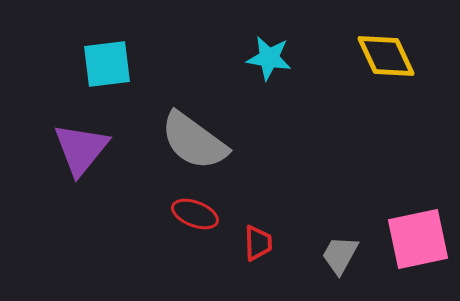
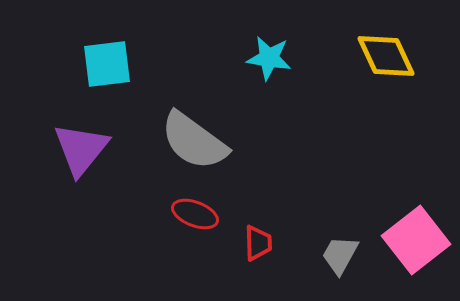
pink square: moved 2 px left, 1 px down; rotated 26 degrees counterclockwise
